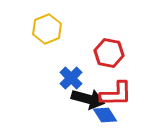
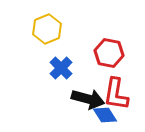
blue cross: moved 10 px left, 10 px up
red L-shape: rotated 100 degrees clockwise
